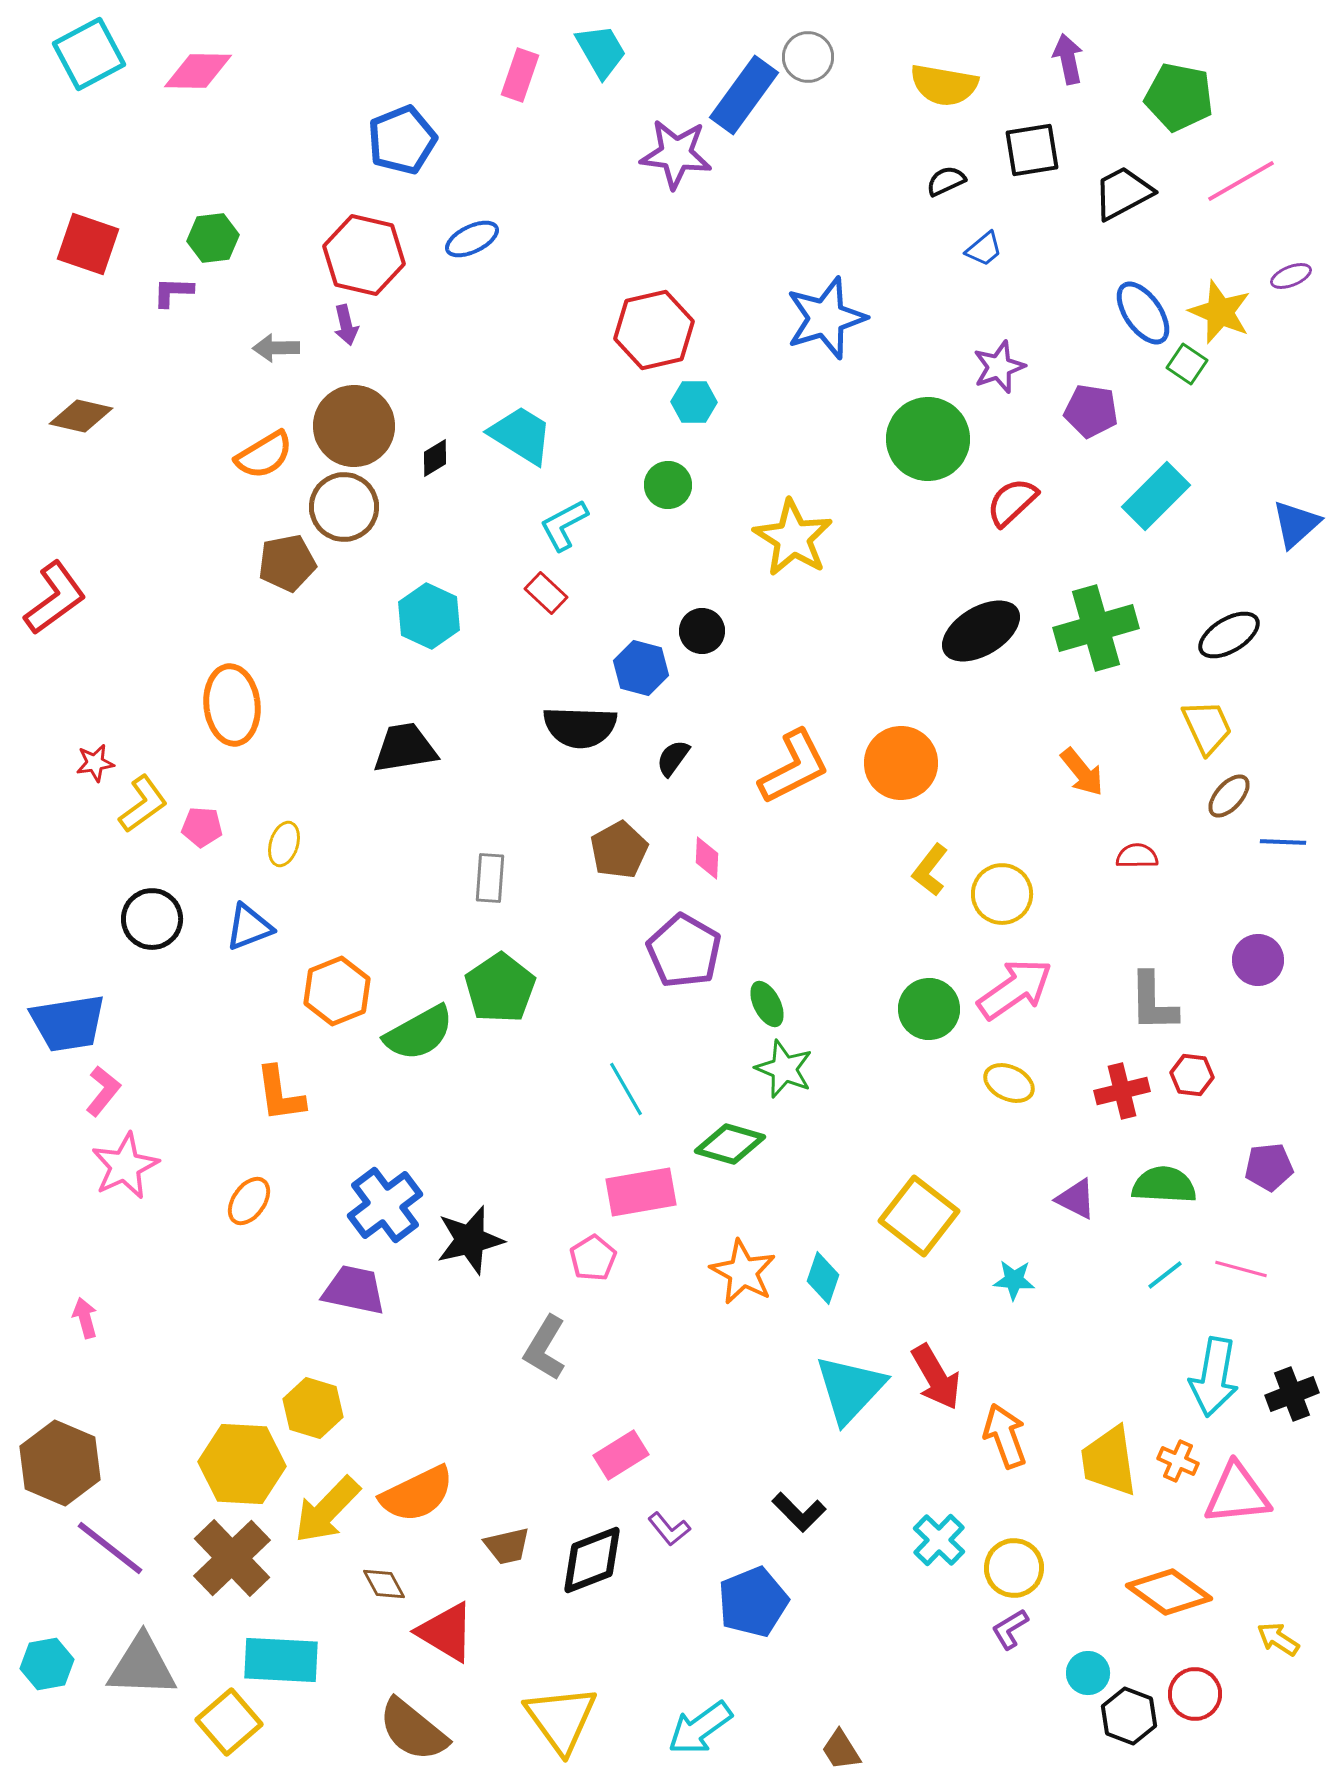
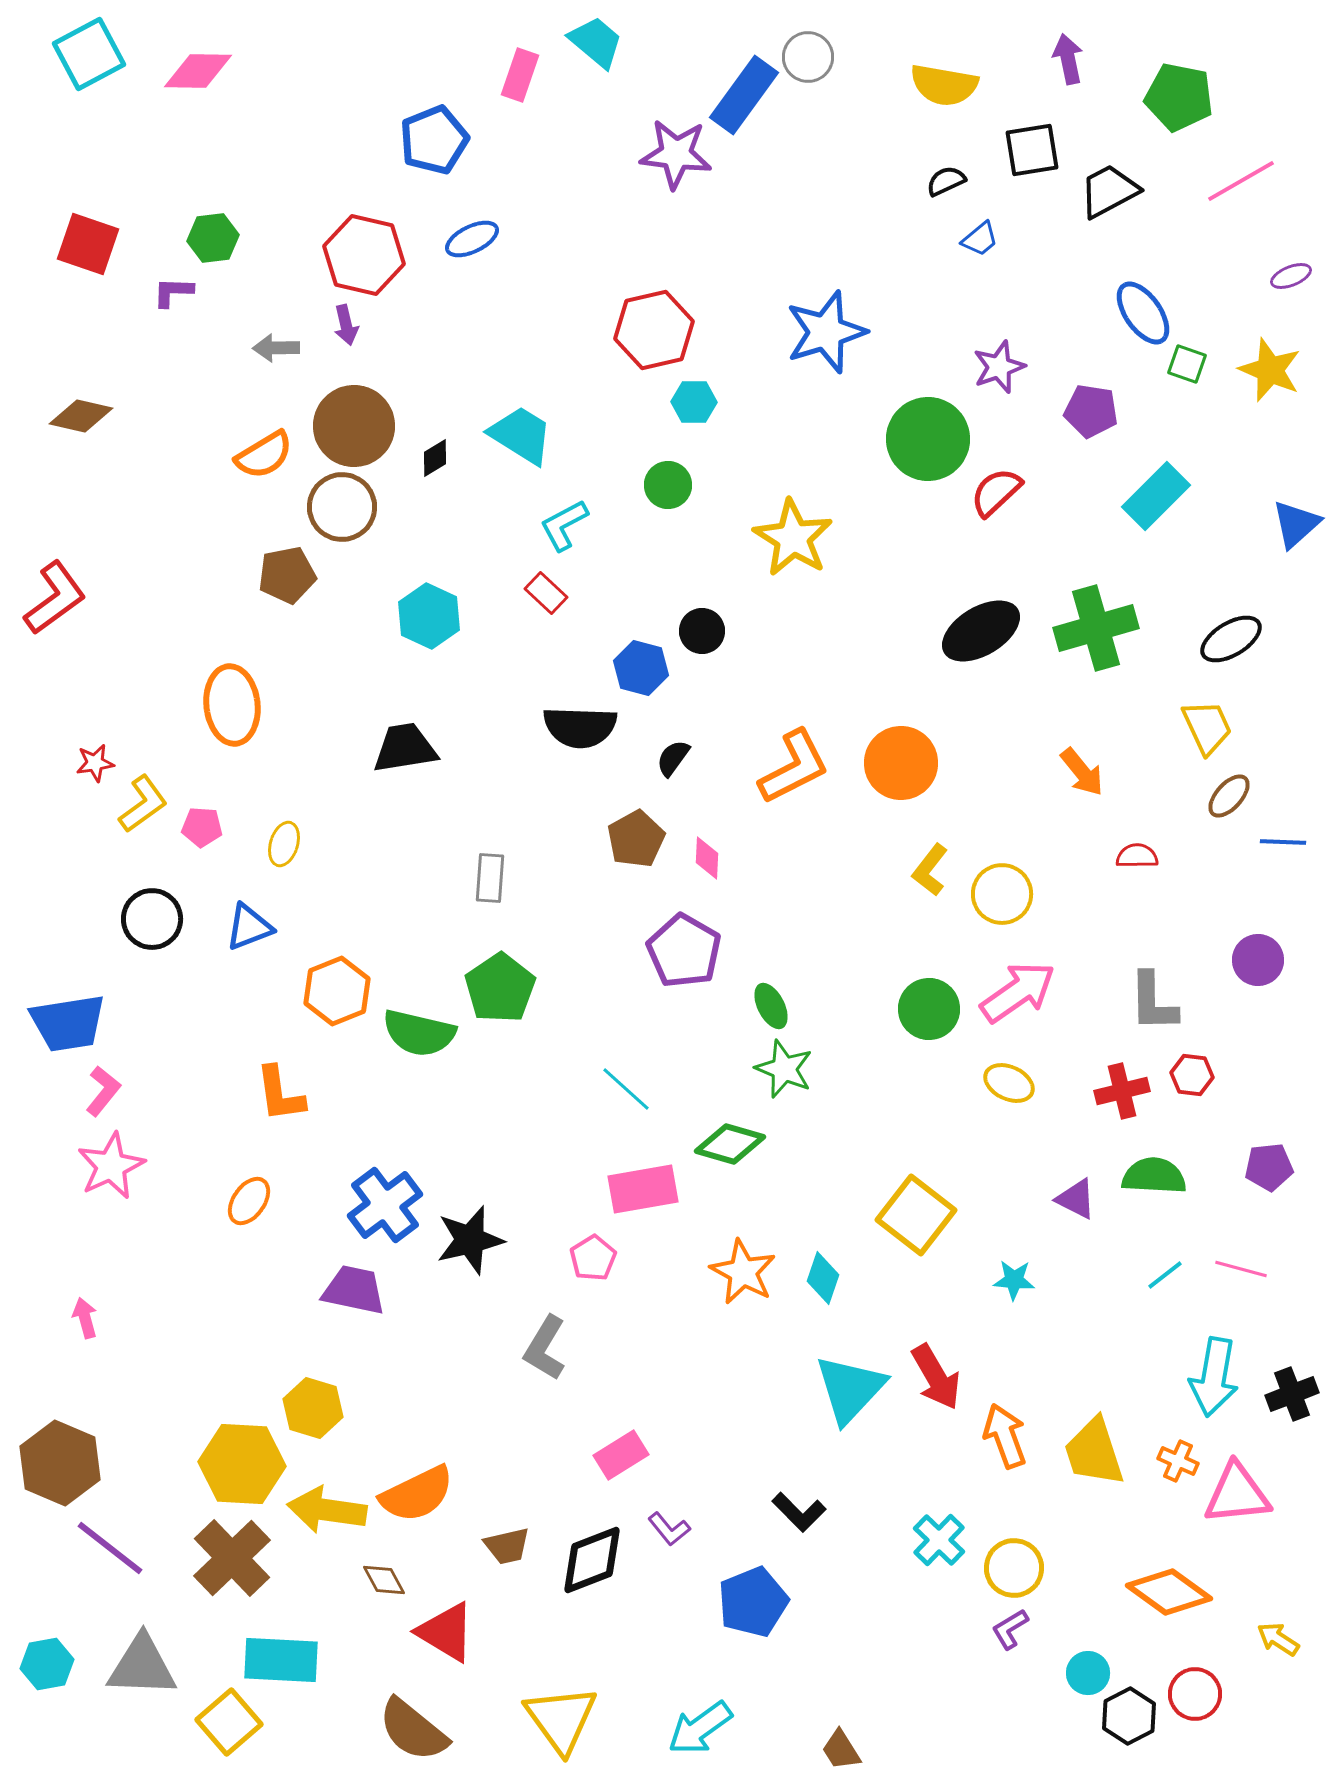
cyan trapezoid at (601, 51): moved 5 px left, 9 px up; rotated 20 degrees counterclockwise
blue pentagon at (402, 140): moved 32 px right
black trapezoid at (1123, 193): moved 14 px left, 2 px up
blue trapezoid at (984, 249): moved 4 px left, 10 px up
yellow star at (1220, 312): moved 50 px right, 58 px down
blue star at (826, 318): moved 14 px down
green square at (1187, 364): rotated 15 degrees counterclockwise
red semicircle at (1012, 502): moved 16 px left, 10 px up
brown circle at (344, 507): moved 2 px left
brown pentagon at (287, 563): moved 12 px down
black ellipse at (1229, 635): moved 2 px right, 4 px down
brown pentagon at (619, 850): moved 17 px right, 11 px up
pink arrow at (1015, 989): moved 3 px right, 3 px down
green ellipse at (767, 1004): moved 4 px right, 2 px down
green semicircle at (419, 1033): rotated 42 degrees clockwise
cyan line at (626, 1089): rotated 18 degrees counterclockwise
pink star at (125, 1166): moved 14 px left
green semicircle at (1164, 1185): moved 10 px left, 9 px up
pink rectangle at (641, 1192): moved 2 px right, 3 px up
yellow square at (919, 1216): moved 3 px left, 1 px up
yellow trapezoid at (1109, 1461): moved 15 px left, 9 px up; rotated 10 degrees counterclockwise
yellow arrow at (327, 1510): rotated 54 degrees clockwise
brown diamond at (384, 1584): moved 4 px up
black hexagon at (1129, 1716): rotated 12 degrees clockwise
